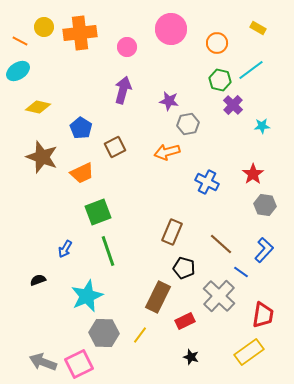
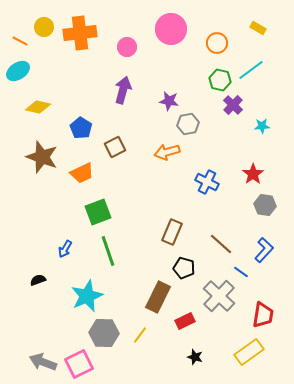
black star at (191, 357): moved 4 px right
